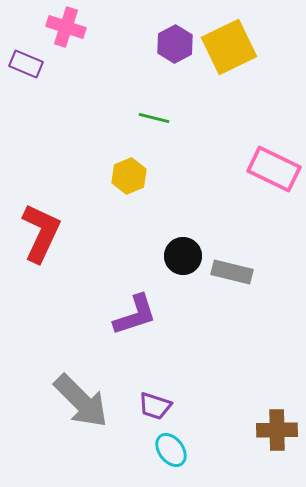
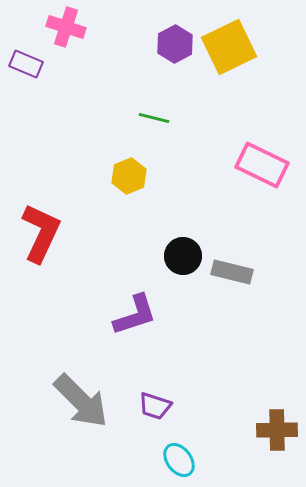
pink rectangle: moved 12 px left, 4 px up
cyan ellipse: moved 8 px right, 10 px down
